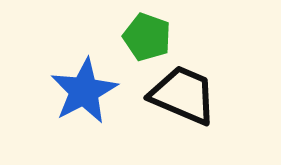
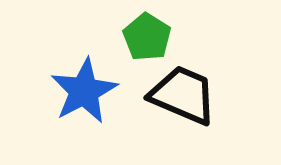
green pentagon: rotated 12 degrees clockwise
